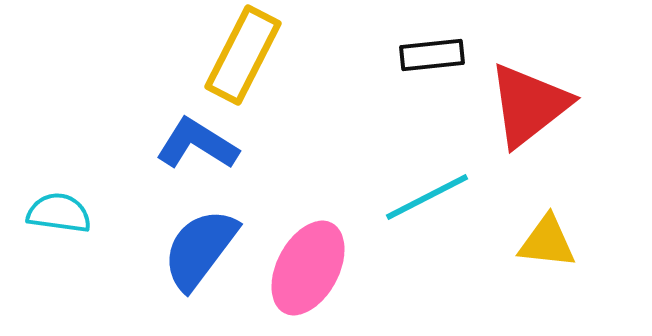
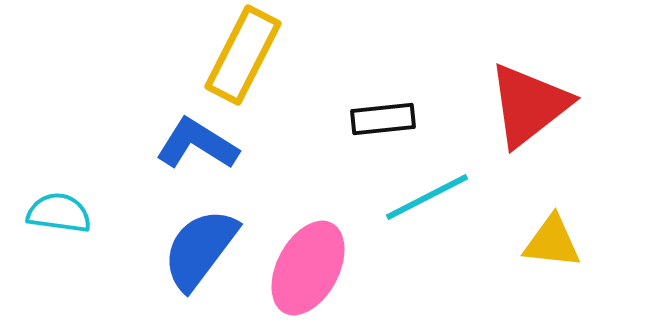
black rectangle: moved 49 px left, 64 px down
yellow triangle: moved 5 px right
